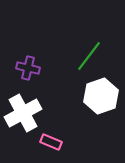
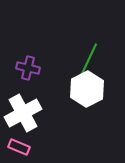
green line: moved 3 px down; rotated 12 degrees counterclockwise
white hexagon: moved 14 px left, 7 px up; rotated 8 degrees counterclockwise
pink rectangle: moved 32 px left, 5 px down
